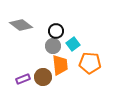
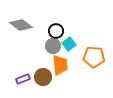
cyan square: moved 4 px left
orange pentagon: moved 4 px right, 6 px up
